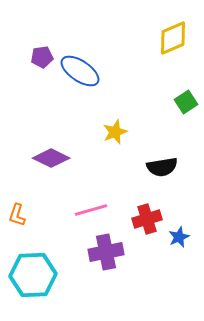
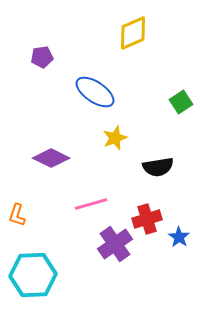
yellow diamond: moved 40 px left, 5 px up
blue ellipse: moved 15 px right, 21 px down
green square: moved 5 px left
yellow star: moved 6 px down
black semicircle: moved 4 px left
pink line: moved 6 px up
blue star: rotated 15 degrees counterclockwise
purple cross: moved 9 px right, 8 px up; rotated 24 degrees counterclockwise
